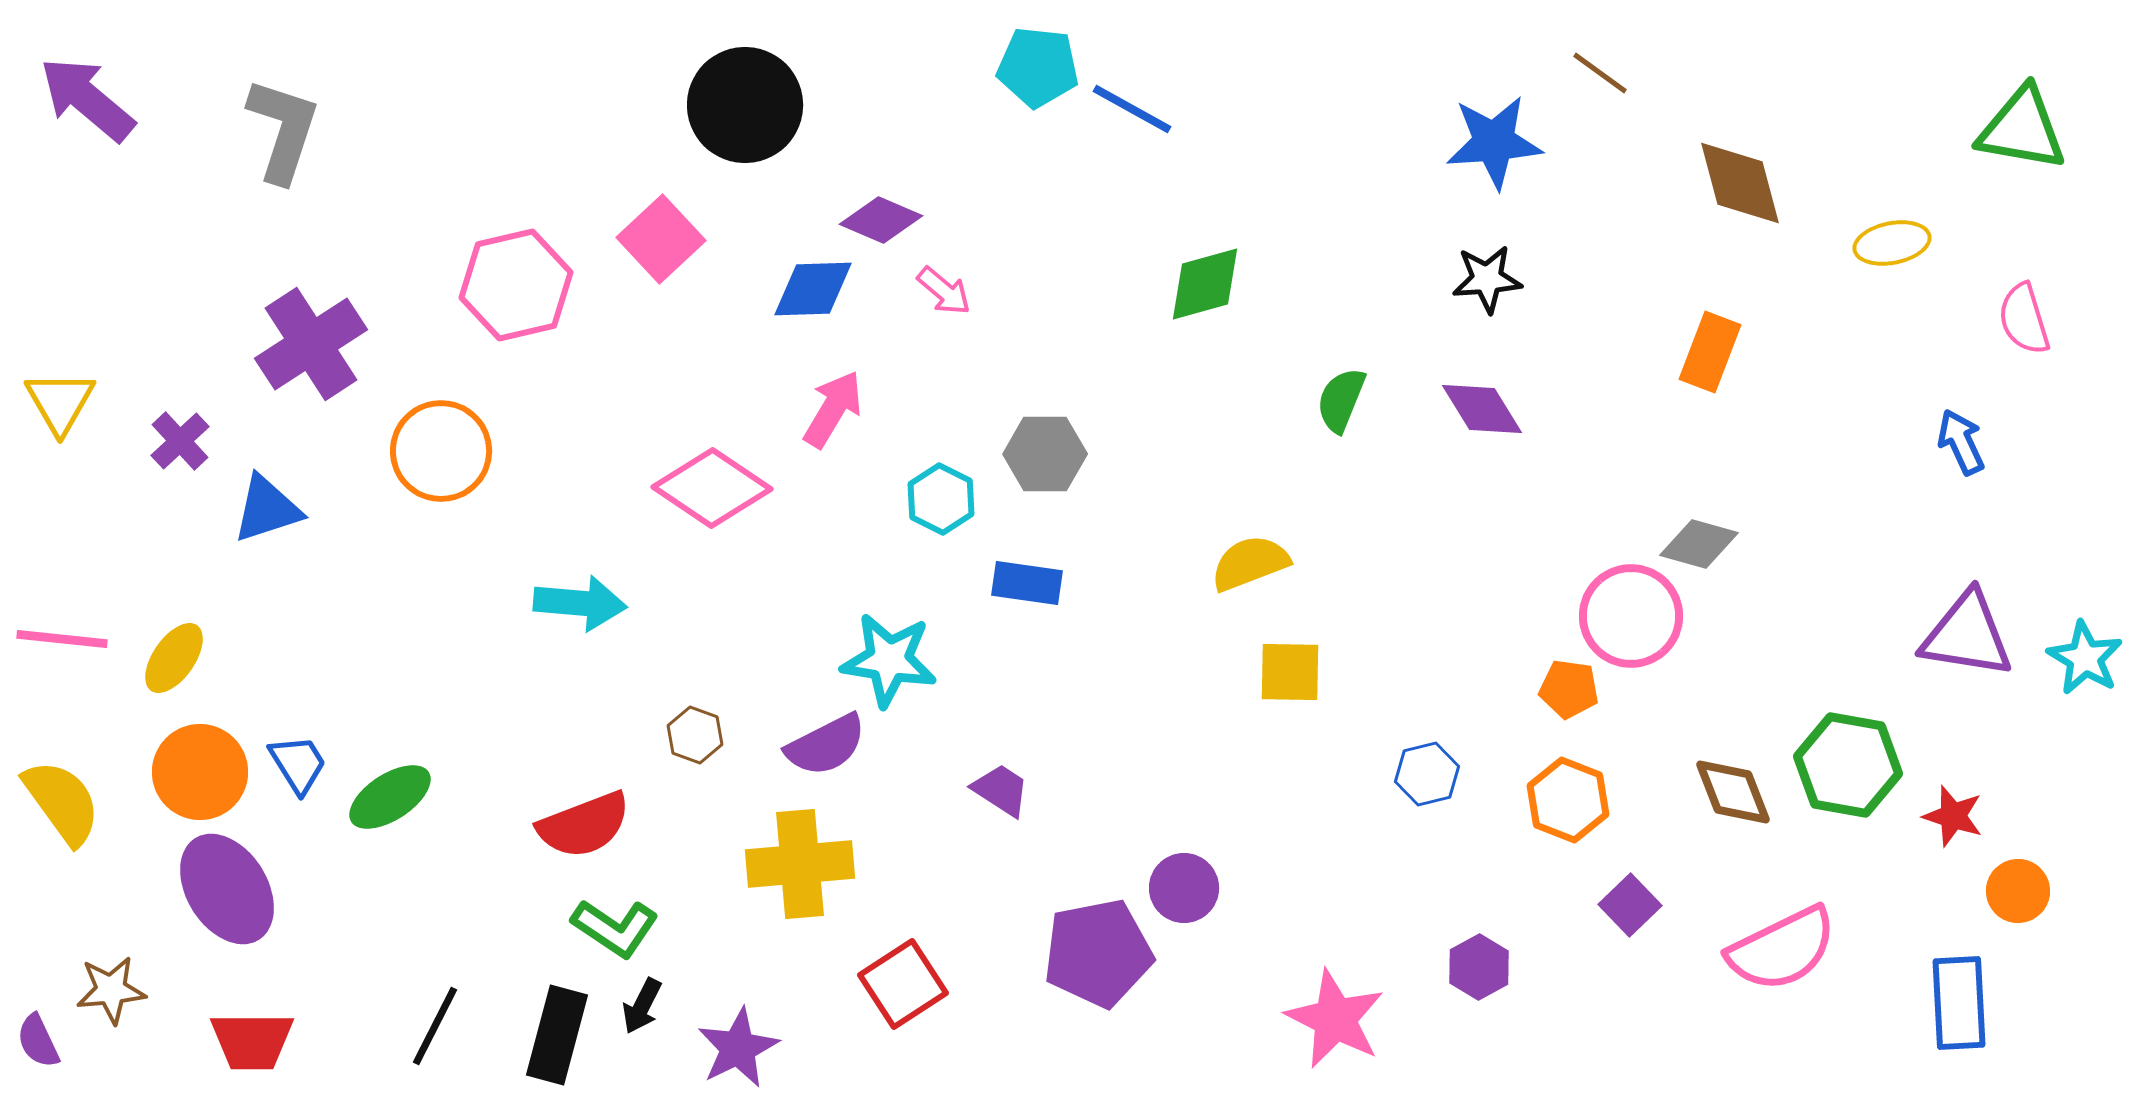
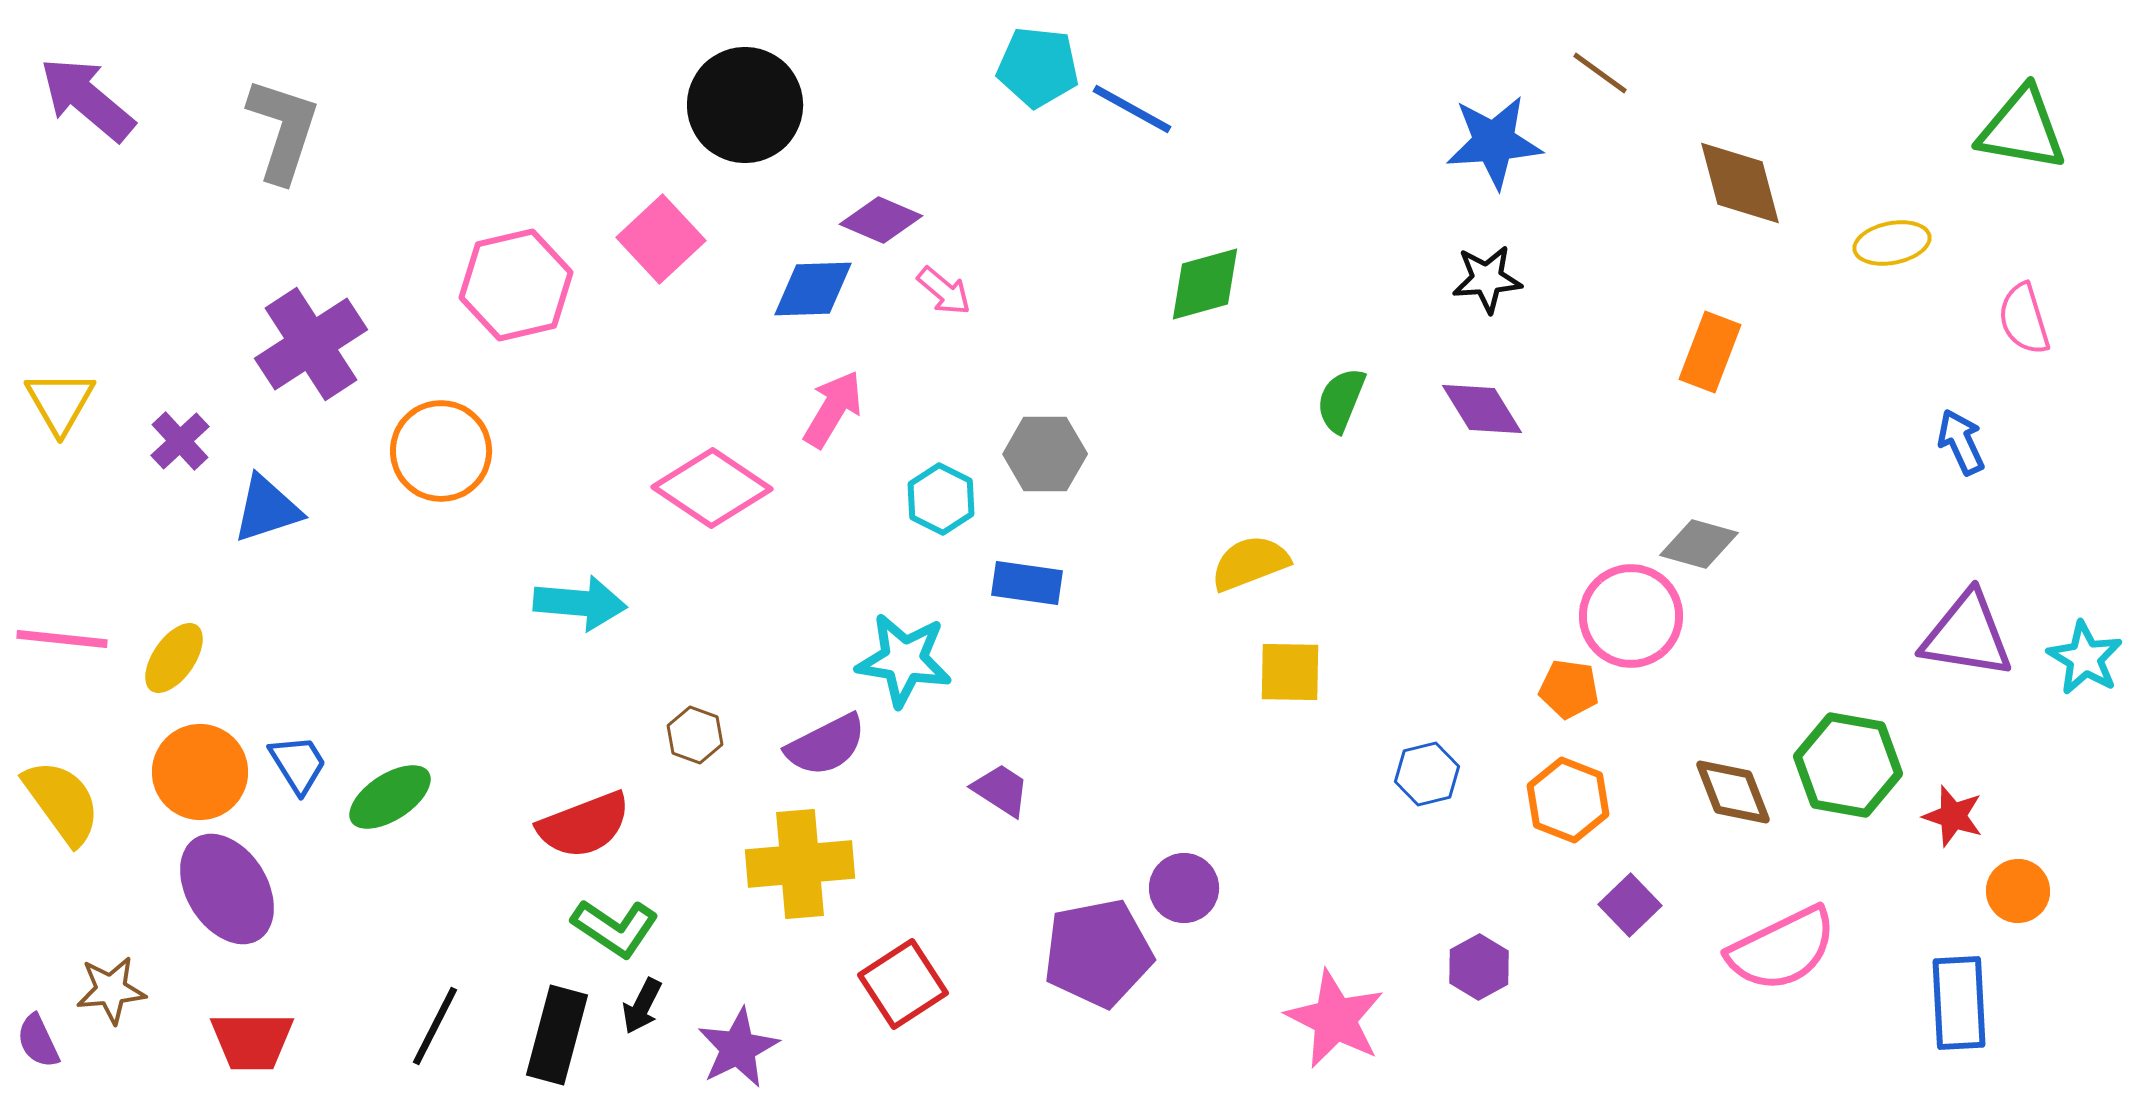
cyan star at (889, 660): moved 15 px right
